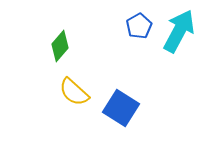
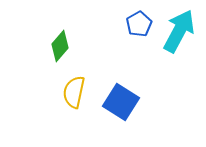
blue pentagon: moved 2 px up
yellow semicircle: rotated 60 degrees clockwise
blue square: moved 6 px up
